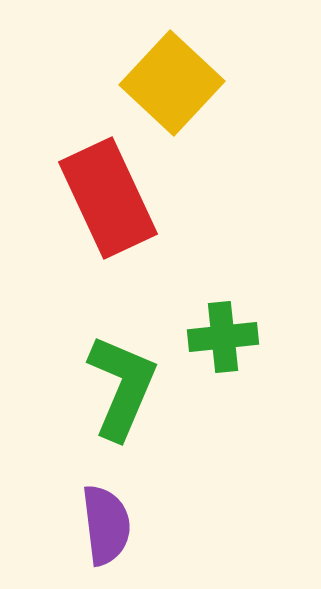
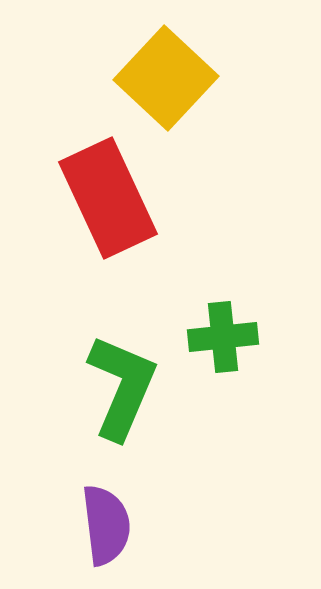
yellow square: moved 6 px left, 5 px up
